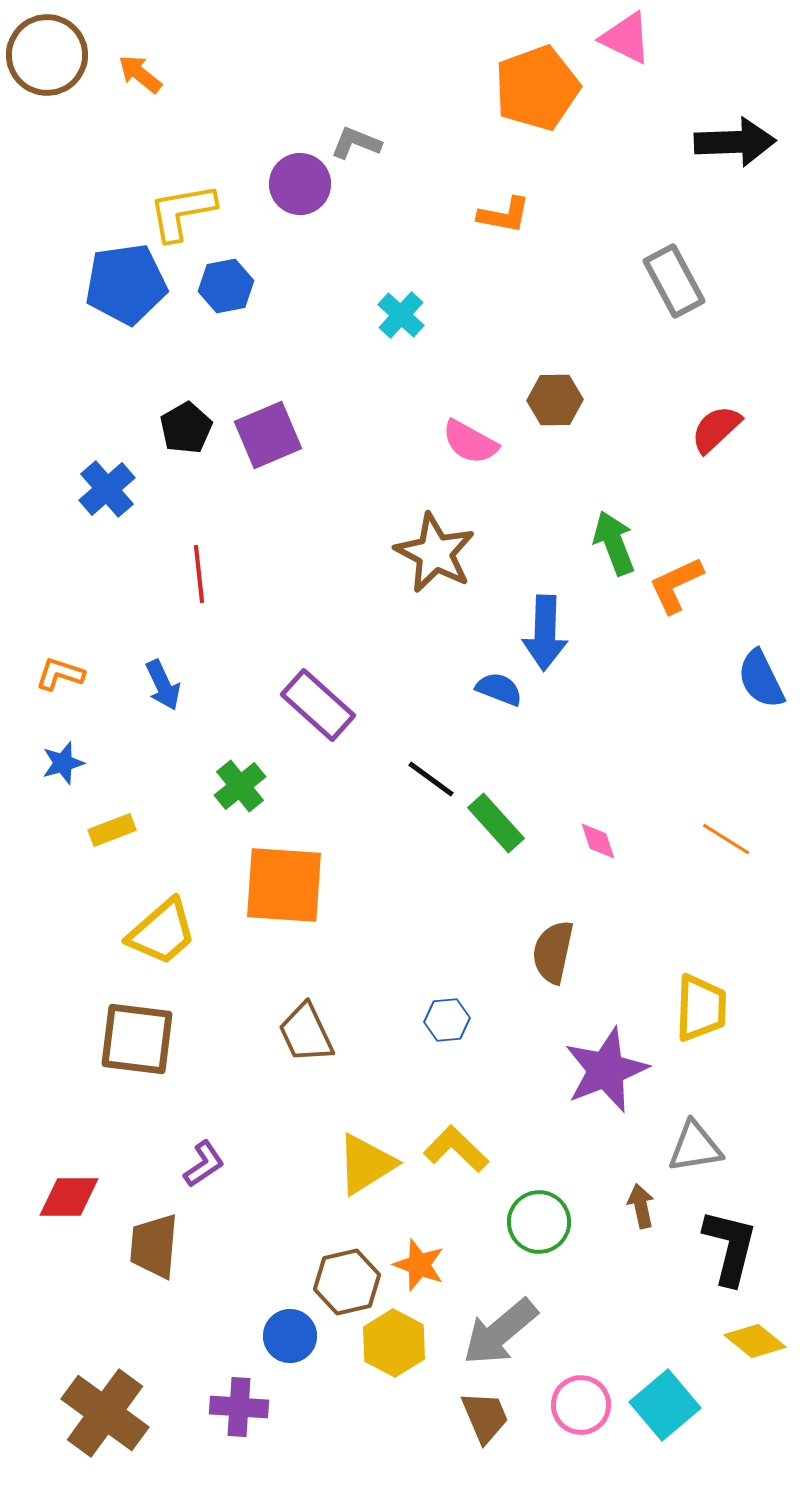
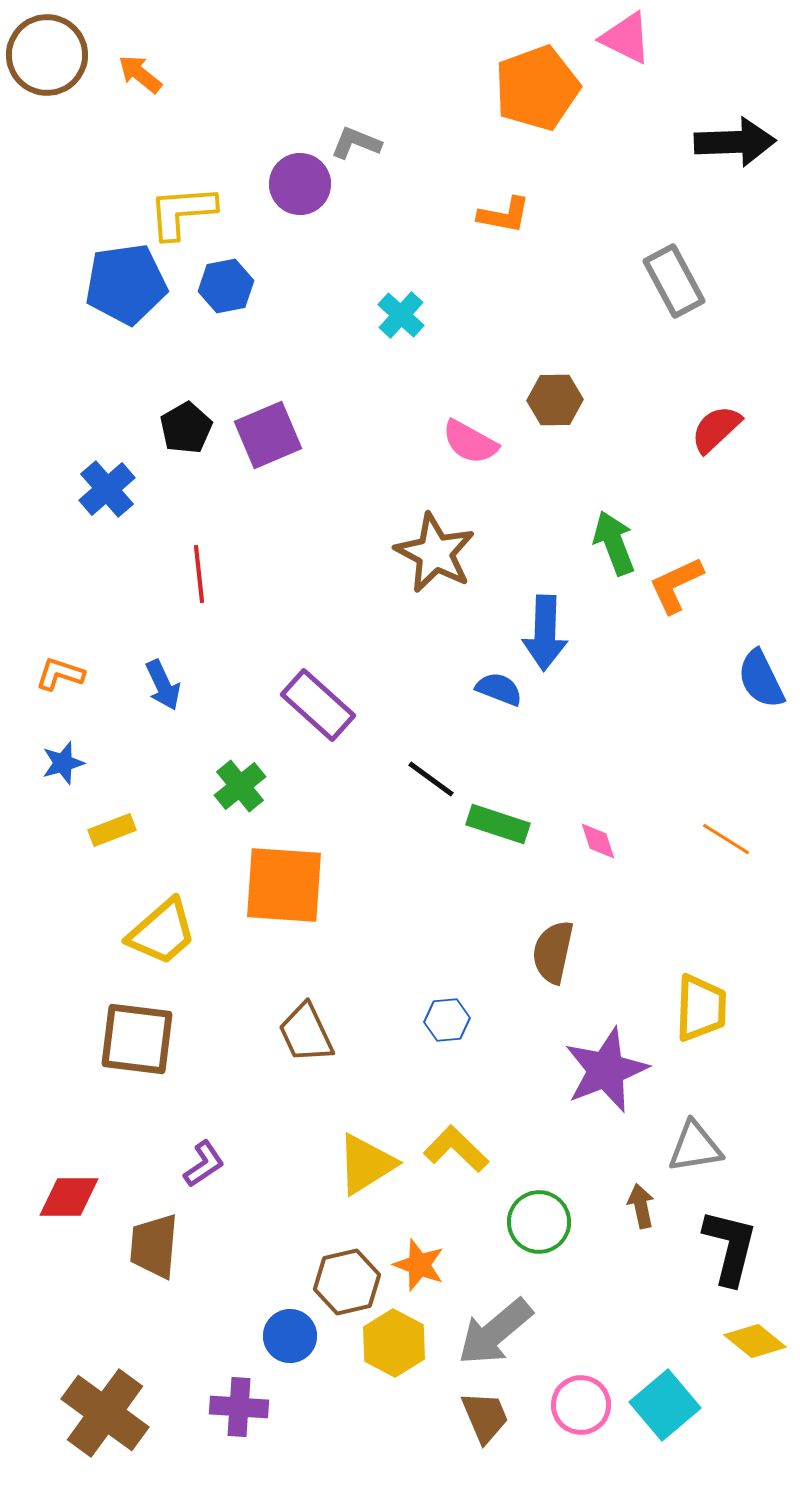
yellow L-shape at (182, 212): rotated 6 degrees clockwise
green rectangle at (496, 823): moved 2 px right, 1 px down; rotated 30 degrees counterclockwise
gray arrow at (500, 1332): moved 5 px left
